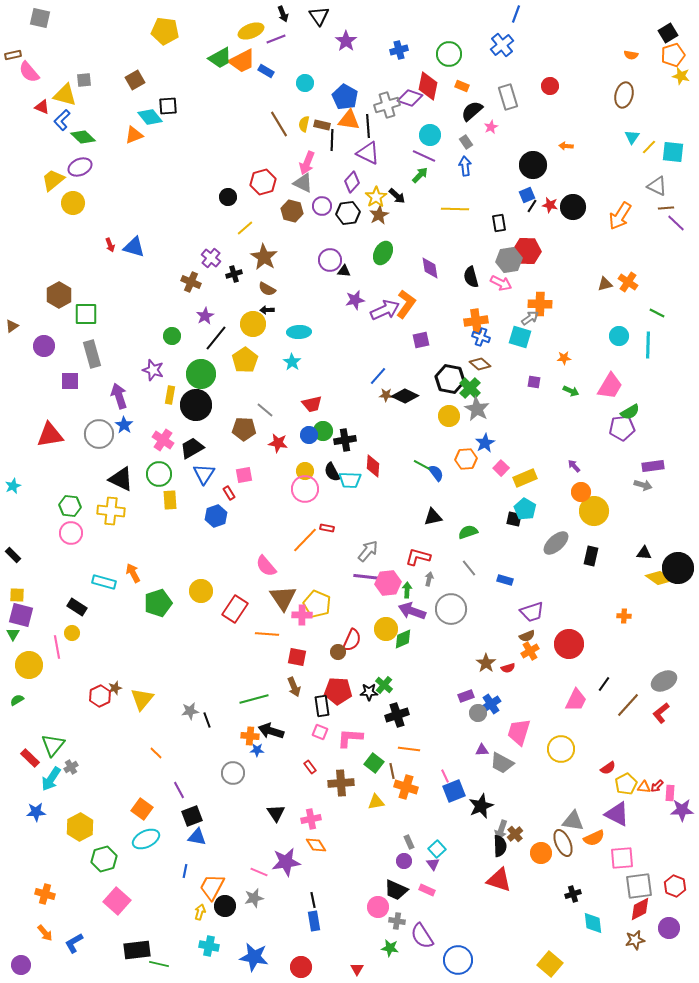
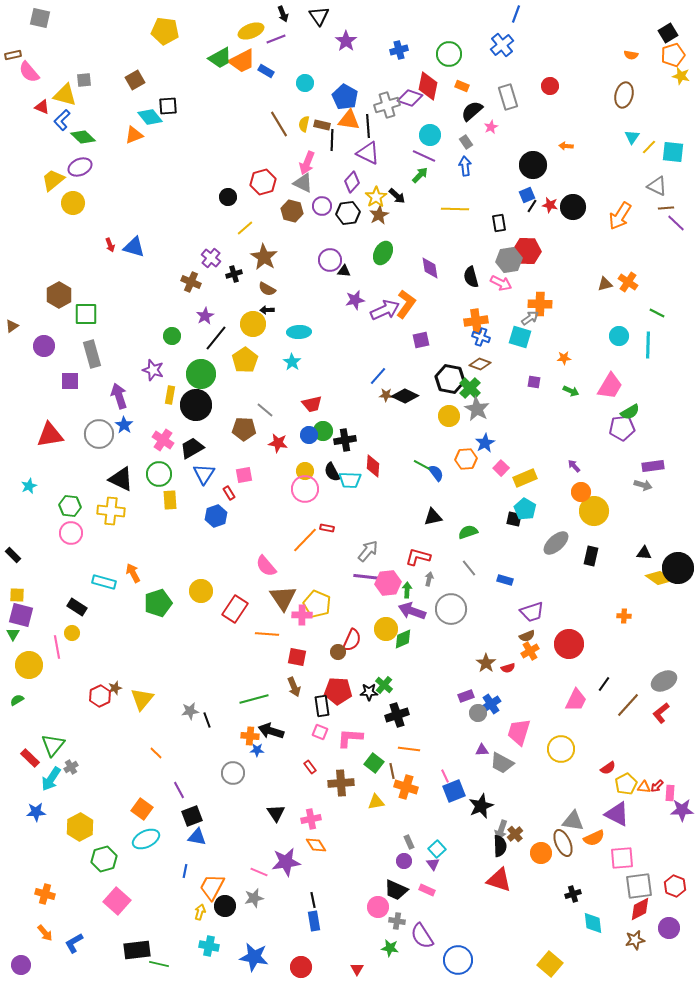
brown diamond at (480, 364): rotated 20 degrees counterclockwise
cyan star at (13, 486): moved 16 px right
